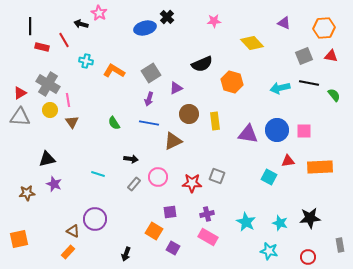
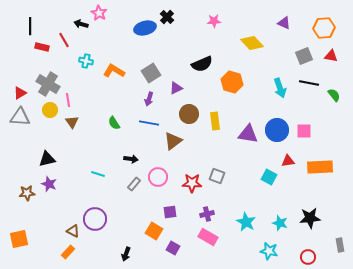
cyan arrow at (280, 88): rotated 96 degrees counterclockwise
brown triangle at (173, 141): rotated 12 degrees counterclockwise
purple star at (54, 184): moved 5 px left
